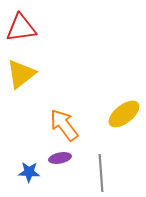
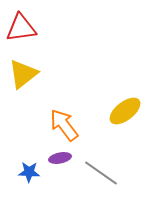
yellow triangle: moved 2 px right
yellow ellipse: moved 1 px right, 3 px up
gray line: rotated 51 degrees counterclockwise
